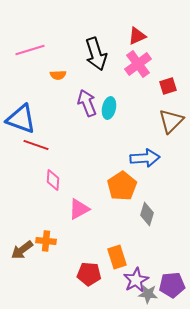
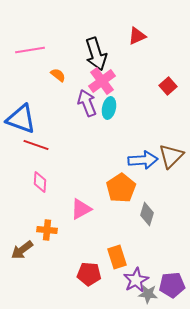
pink line: rotated 8 degrees clockwise
pink cross: moved 36 px left, 17 px down
orange semicircle: rotated 140 degrees counterclockwise
red square: rotated 24 degrees counterclockwise
brown triangle: moved 35 px down
blue arrow: moved 2 px left, 2 px down
pink diamond: moved 13 px left, 2 px down
orange pentagon: moved 1 px left, 2 px down
pink triangle: moved 2 px right
orange cross: moved 1 px right, 11 px up
